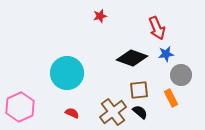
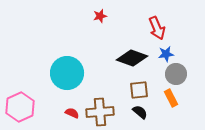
gray circle: moved 5 px left, 1 px up
brown cross: moved 13 px left; rotated 32 degrees clockwise
